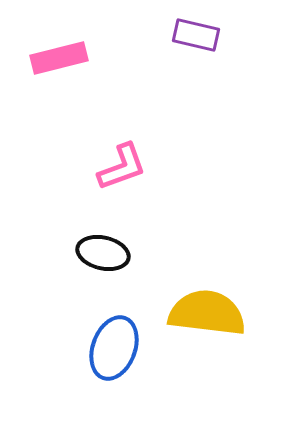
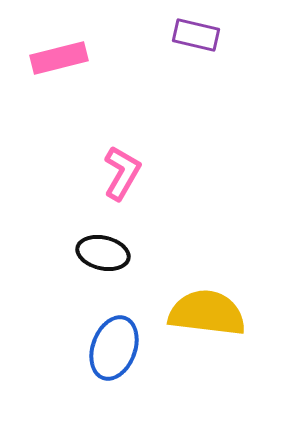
pink L-shape: moved 6 px down; rotated 40 degrees counterclockwise
